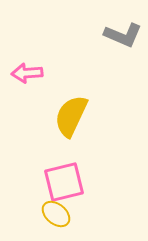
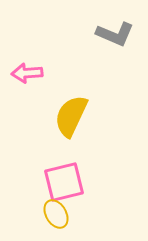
gray L-shape: moved 8 px left, 1 px up
yellow ellipse: rotated 20 degrees clockwise
